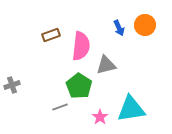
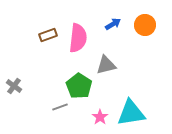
blue arrow: moved 6 px left, 4 px up; rotated 98 degrees counterclockwise
brown rectangle: moved 3 px left
pink semicircle: moved 3 px left, 8 px up
gray cross: moved 2 px right, 1 px down; rotated 35 degrees counterclockwise
cyan triangle: moved 4 px down
